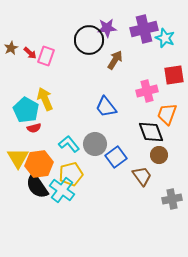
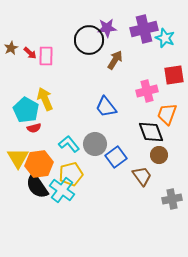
pink rectangle: rotated 18 degrees counterclockwise
